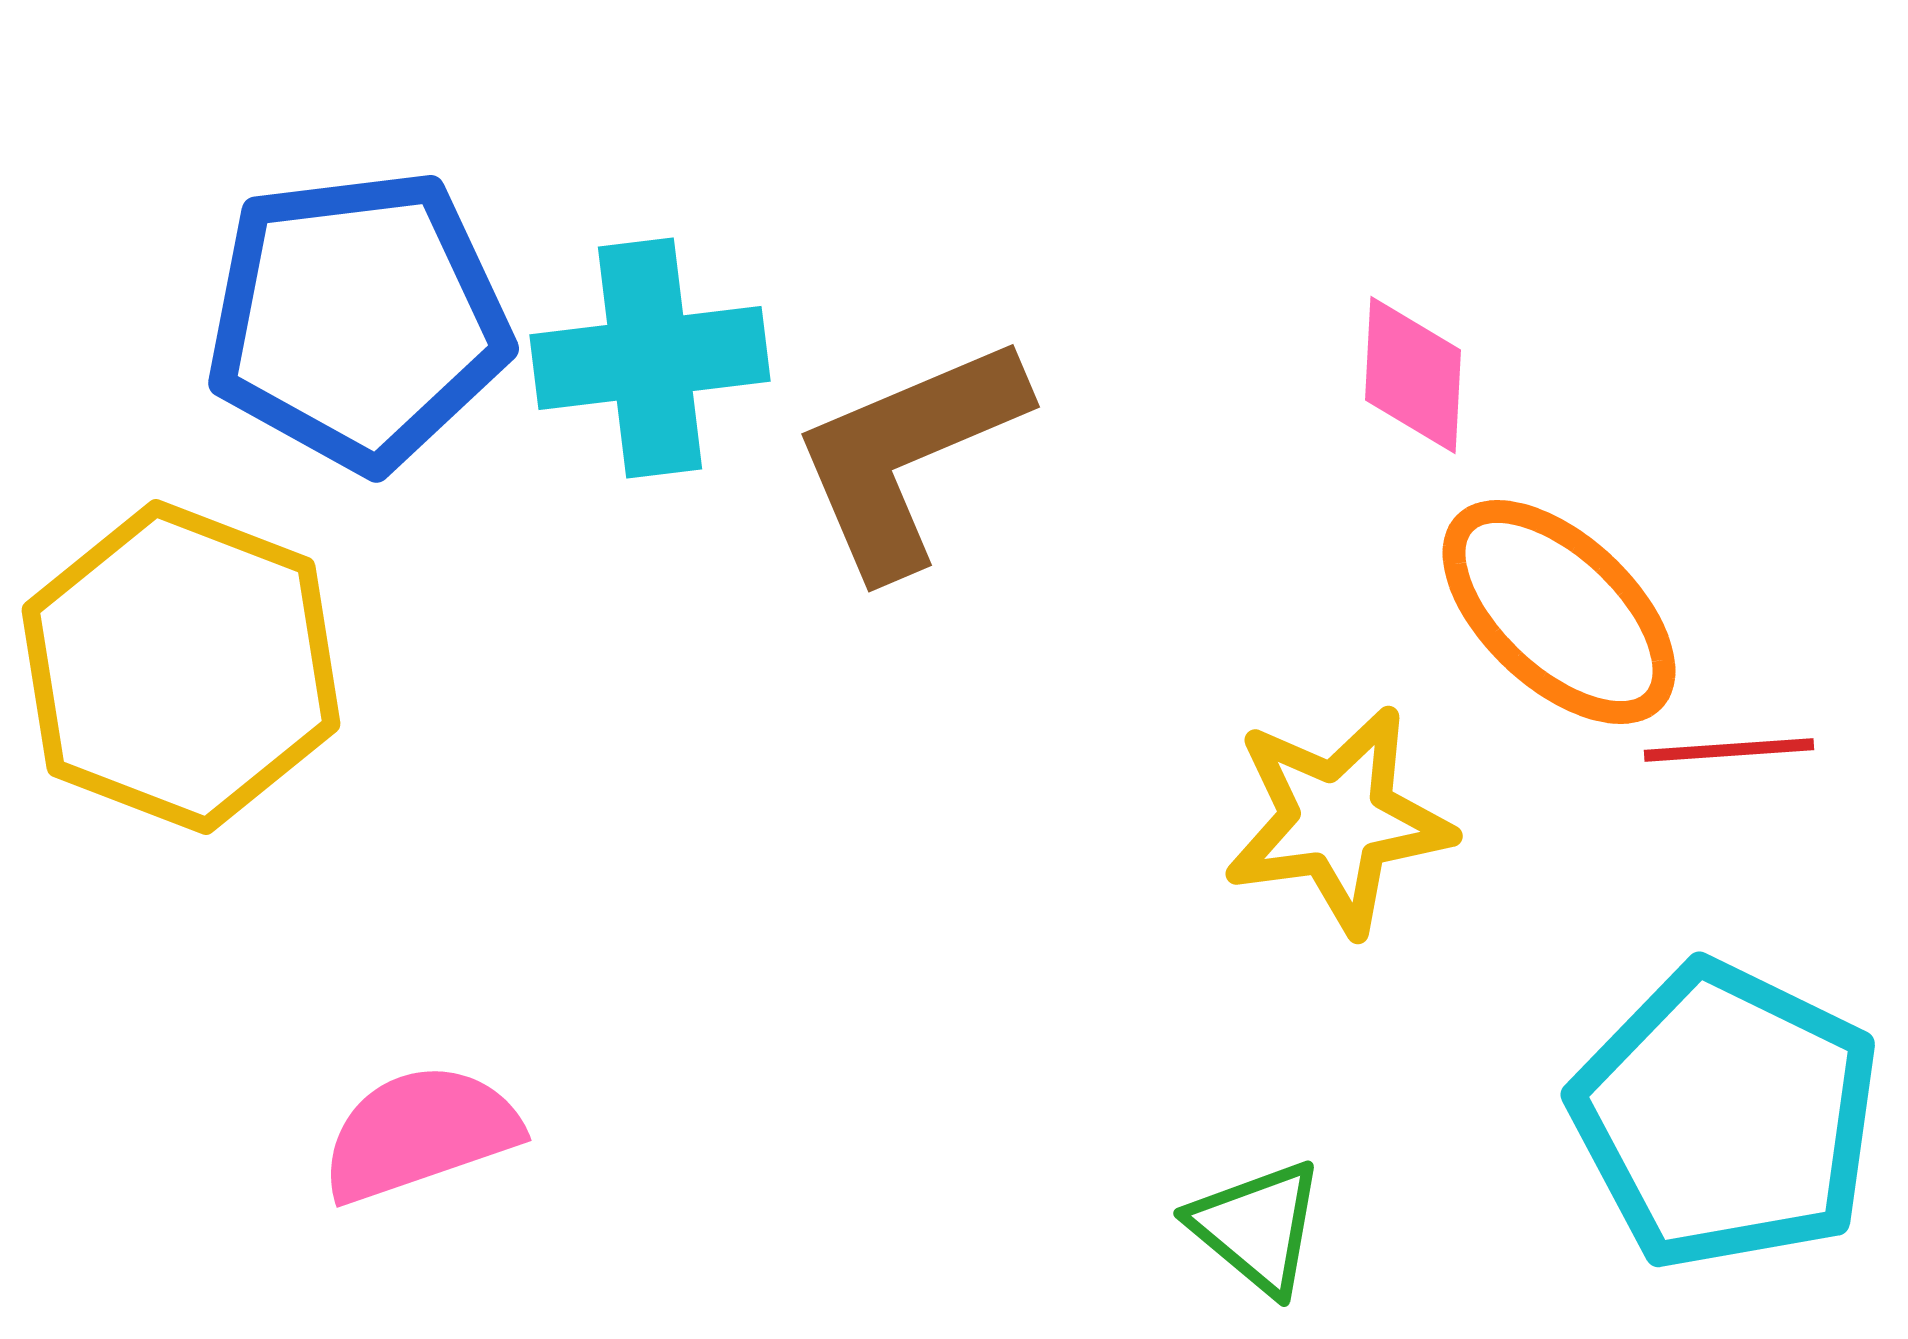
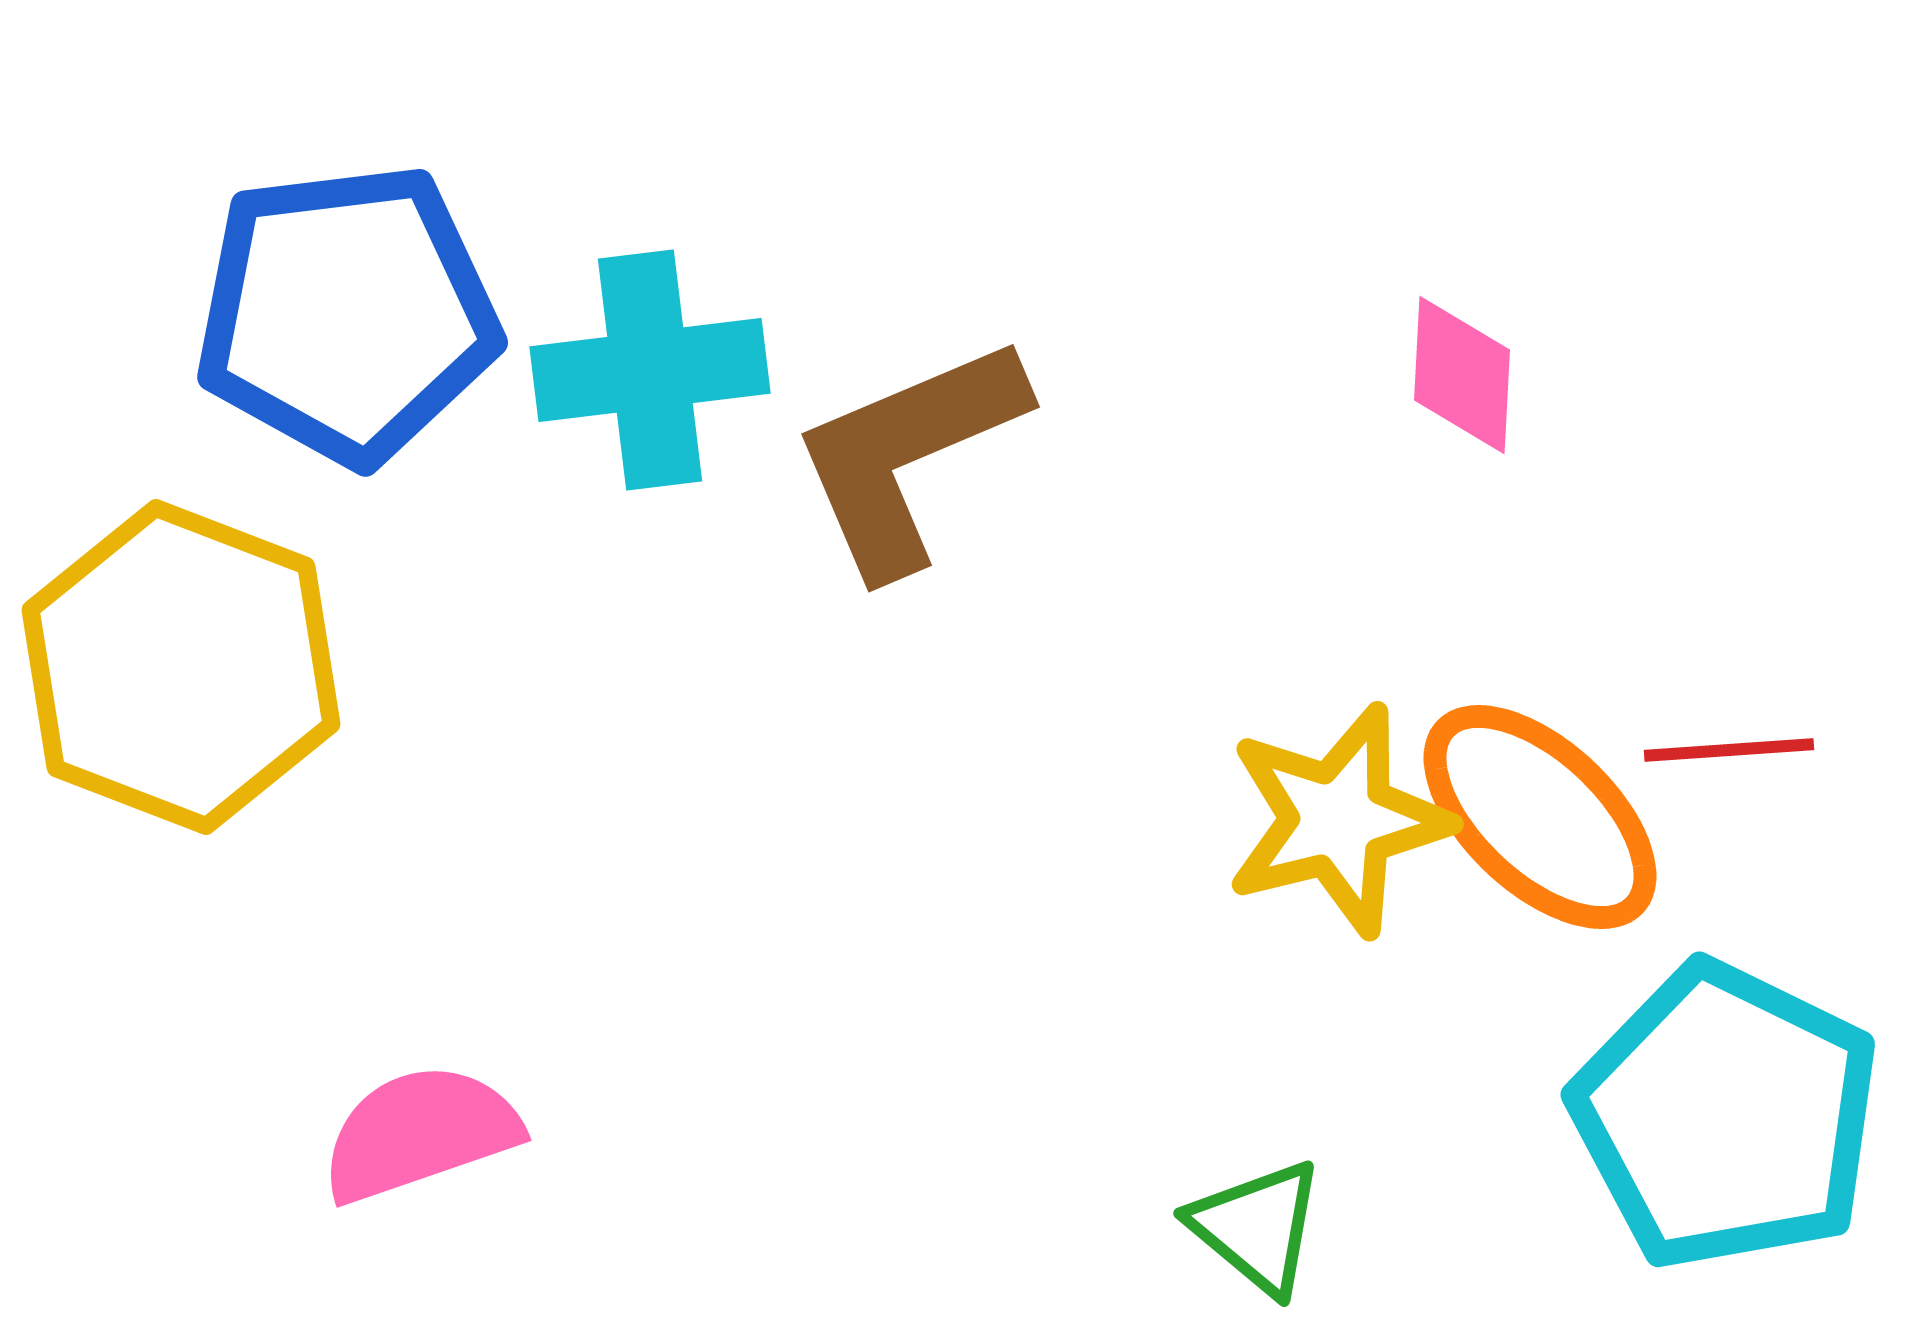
blue pentagon: moved 11 px left, 6 px up
cyan cross: moved 12 px down
pink diamond: moved 49 px right
orange ellipse: moved 19 px left, 205 px down
yellow star: rotated 6 degrees counterclockwise
